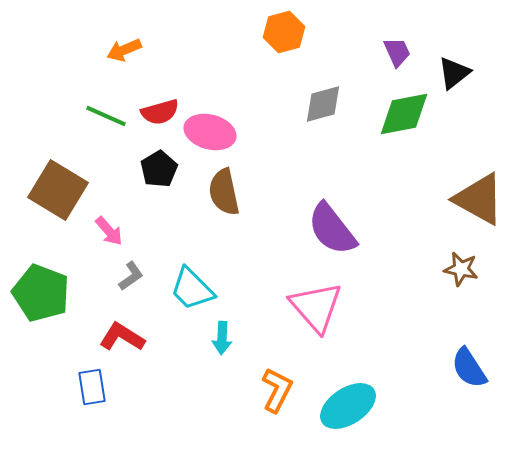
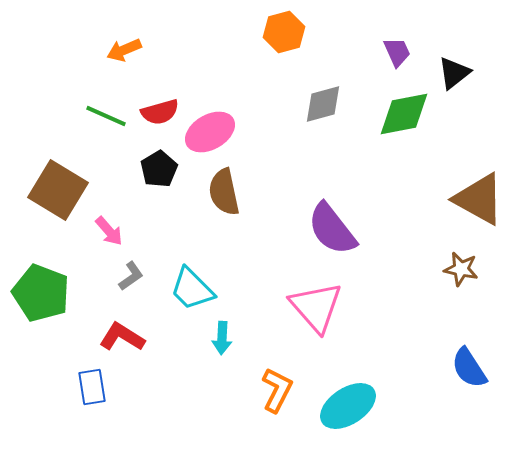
pink ellipse: rotated 45 degrees counterclockwise
